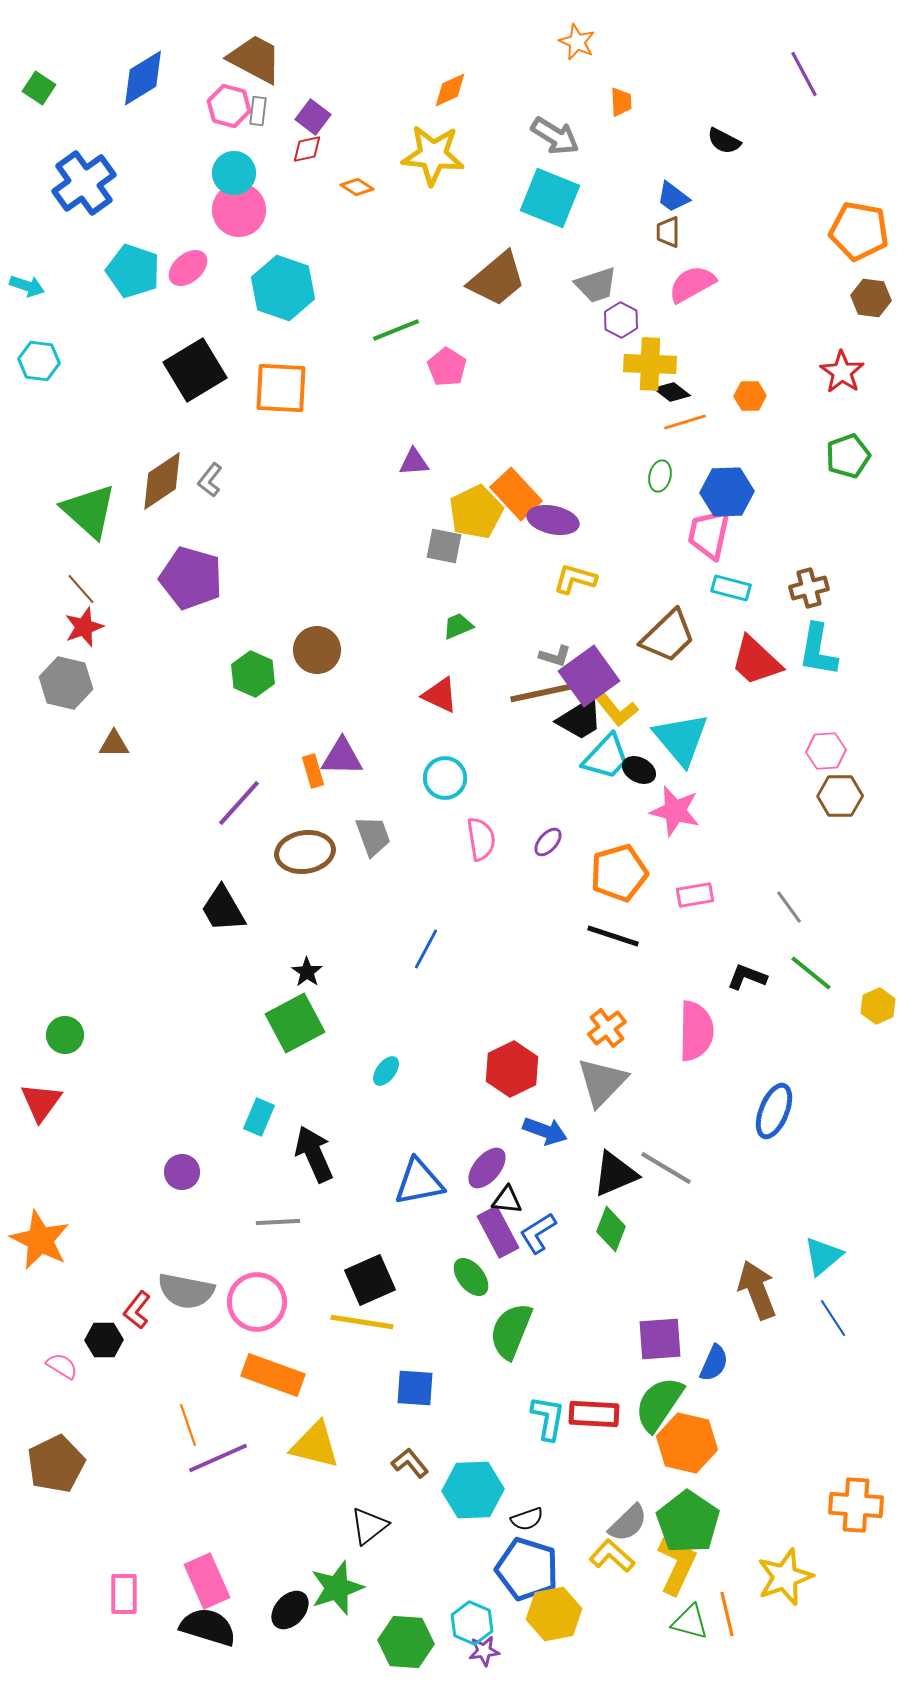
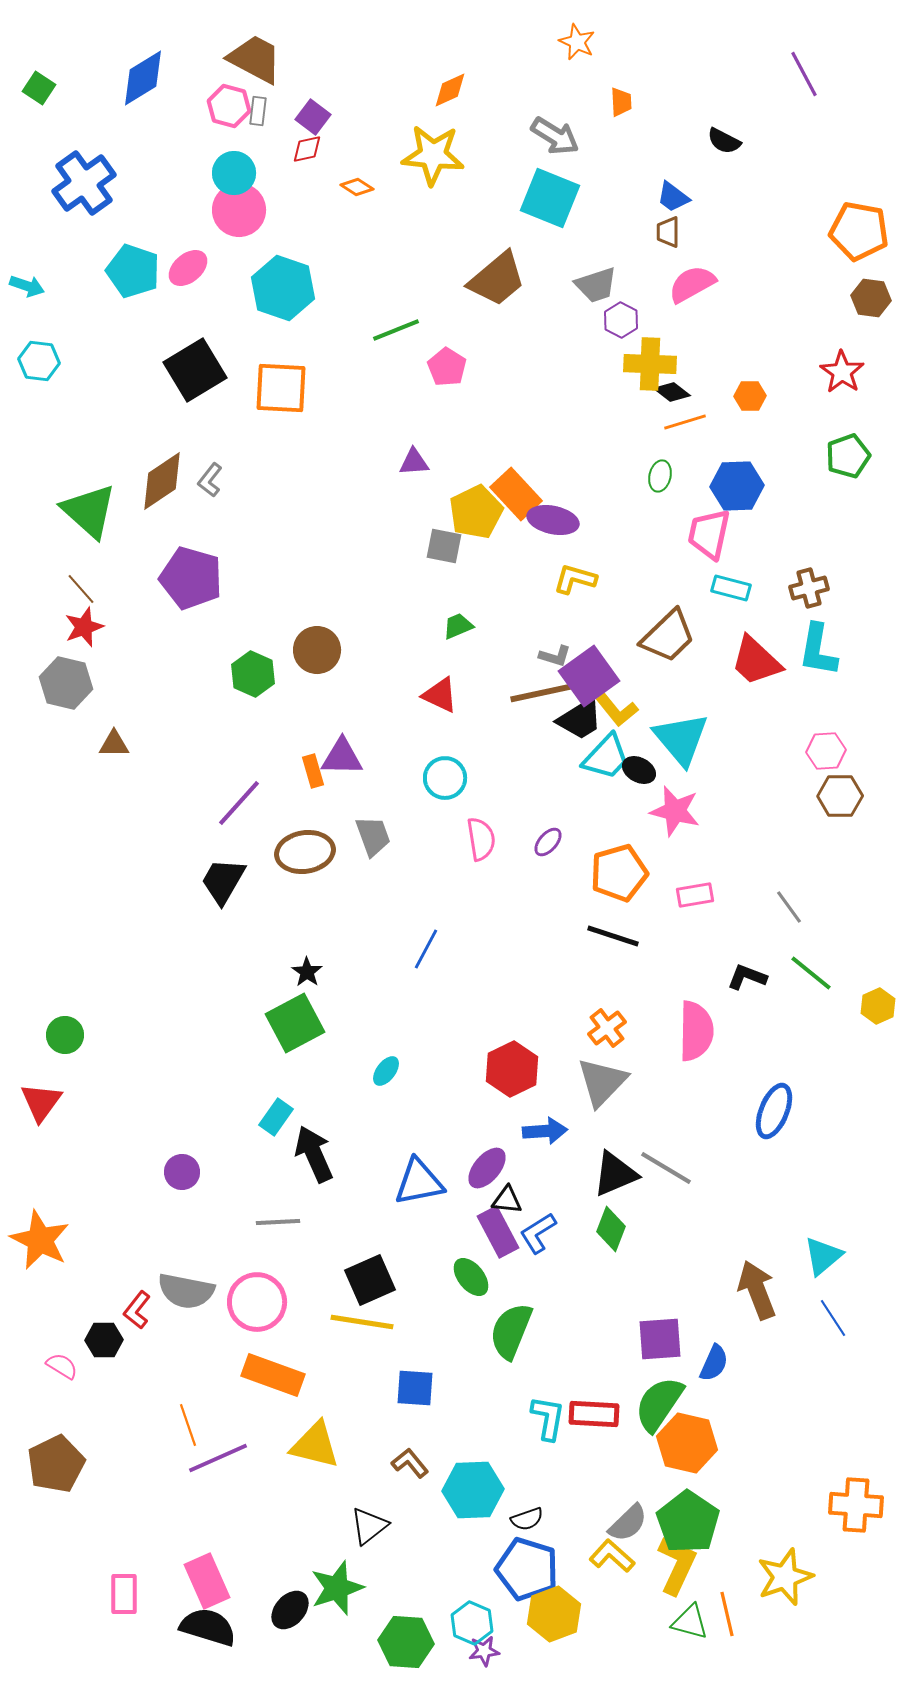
blue hexagon at (727, 492): moved 10 px right, 6 px up
black trapezoid at (223, 909): moved 28 px up; rotated 60 degrees clockwise
cyan rectangle at (259, 1117): moved 17 px right; rotated 12 degrees clockwise
blue arrow at (545, 1131): rotated 24 degrees counterclockwise
yellow hexagon at (554, 1614): rotated 10 degrees counterclockwise
